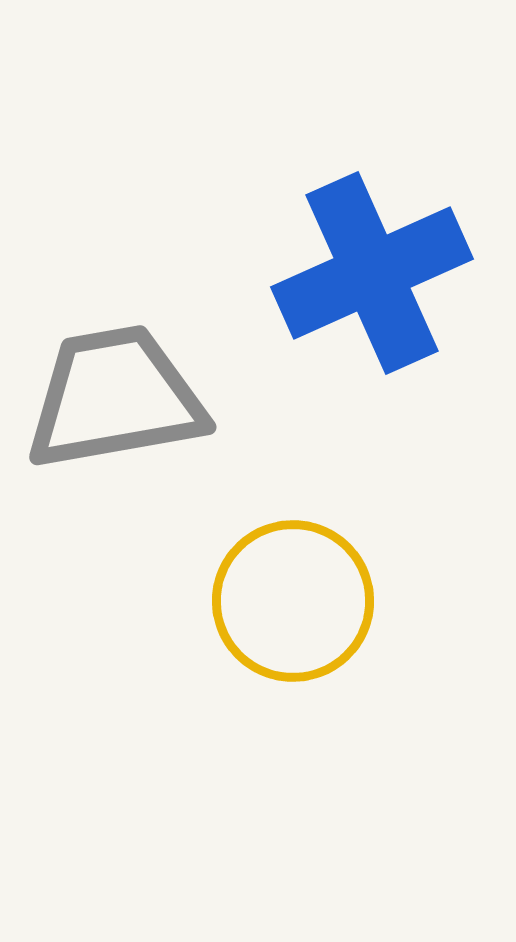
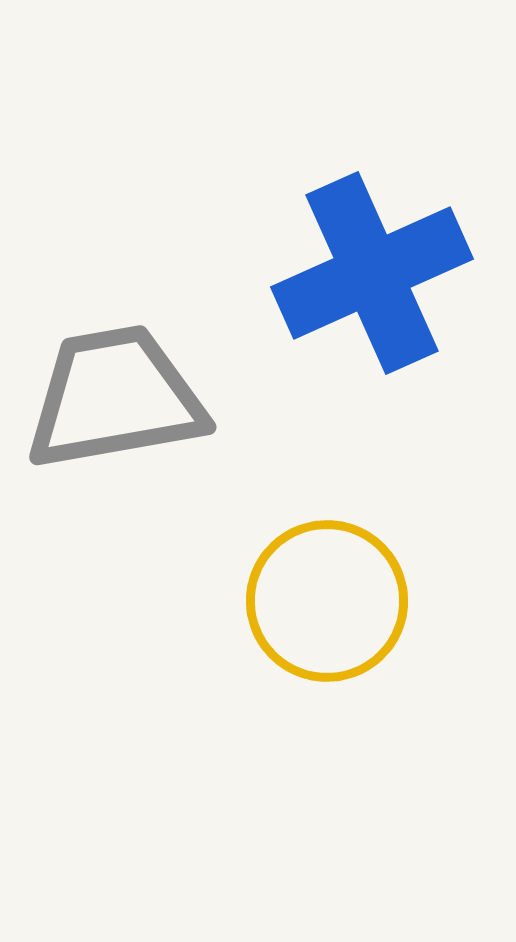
yellow circle: moved 34 px right
